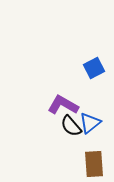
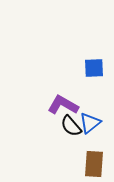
blue square: rotated 25 degrees clockwise
brown rectangle: rotated 8 degrees clockwise
